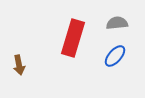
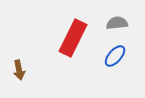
red rectangle: rotated 9 degrees clockwise
brown arrow: moved 5 px down
